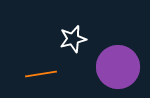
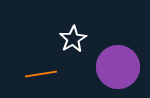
white star: rotated 16 degrees counterclockwise
